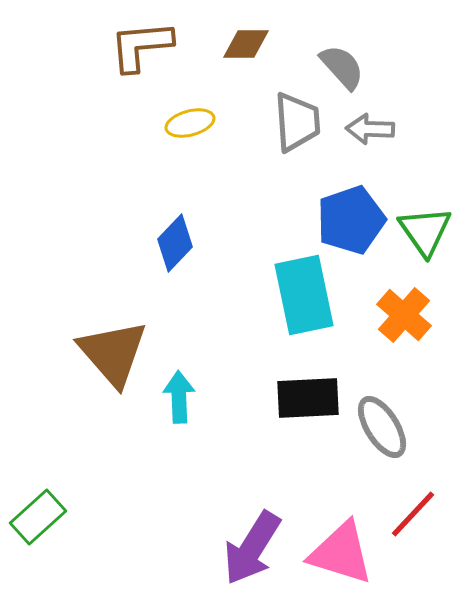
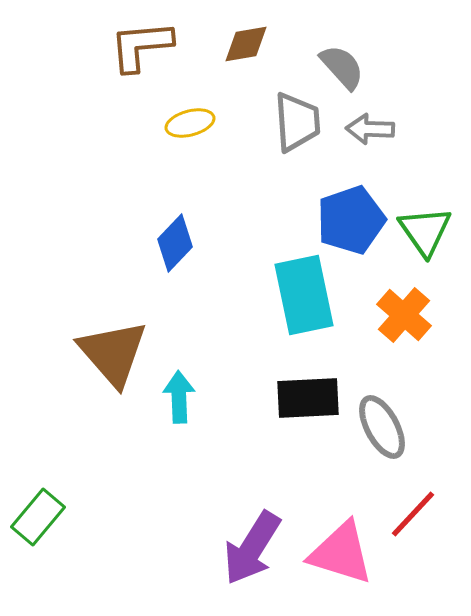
brown diamond: rotated 9 degrees counterclockwise
gray ellipse: rotated 4 degrees clockwise
green rectangle: rotated 8 degrees counterclockwise
